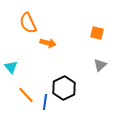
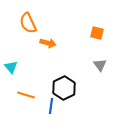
gray triangle: rotated 24 degrees counterclockwise
orange line: rotated 30 degrees counterclockwise
blue line: moved 6 px right, 4 px down
